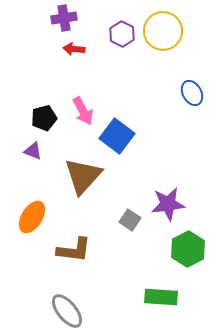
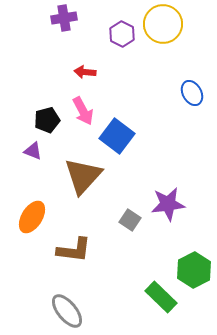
yellow circle: moved 7 px up
red arrow: moved 11 px right, 23 px down
black pentagon: moved 3 px right, 2 px down
green hexagon: moved 6 px right, 21 px down
green rectangle: rotated 40 degrees clockwise
